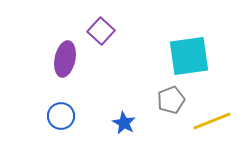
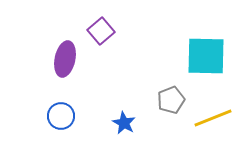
purple square: rotated 8 degrees clockwise
cyan square: moved 17 px right; rotated 9 degrees clockwise
yellow line: moved 1 px right, 3 px up
